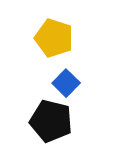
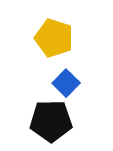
black pentagon: rotated 15 degrees counterclockwise
